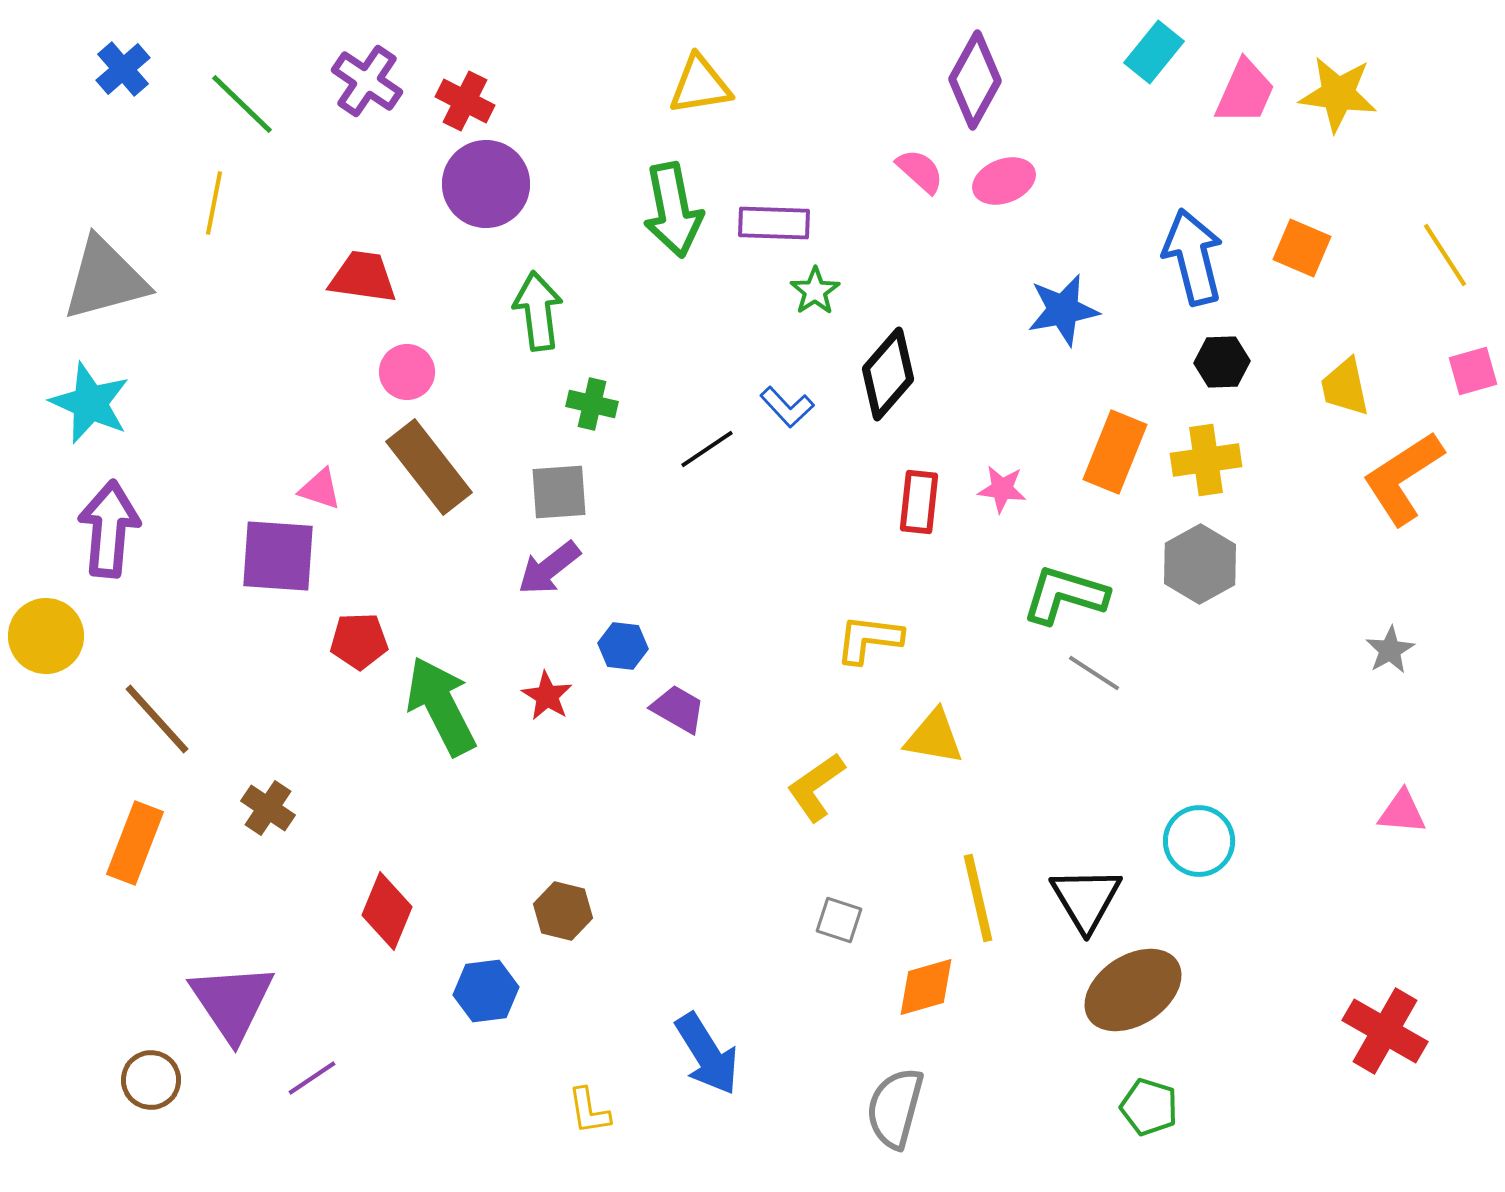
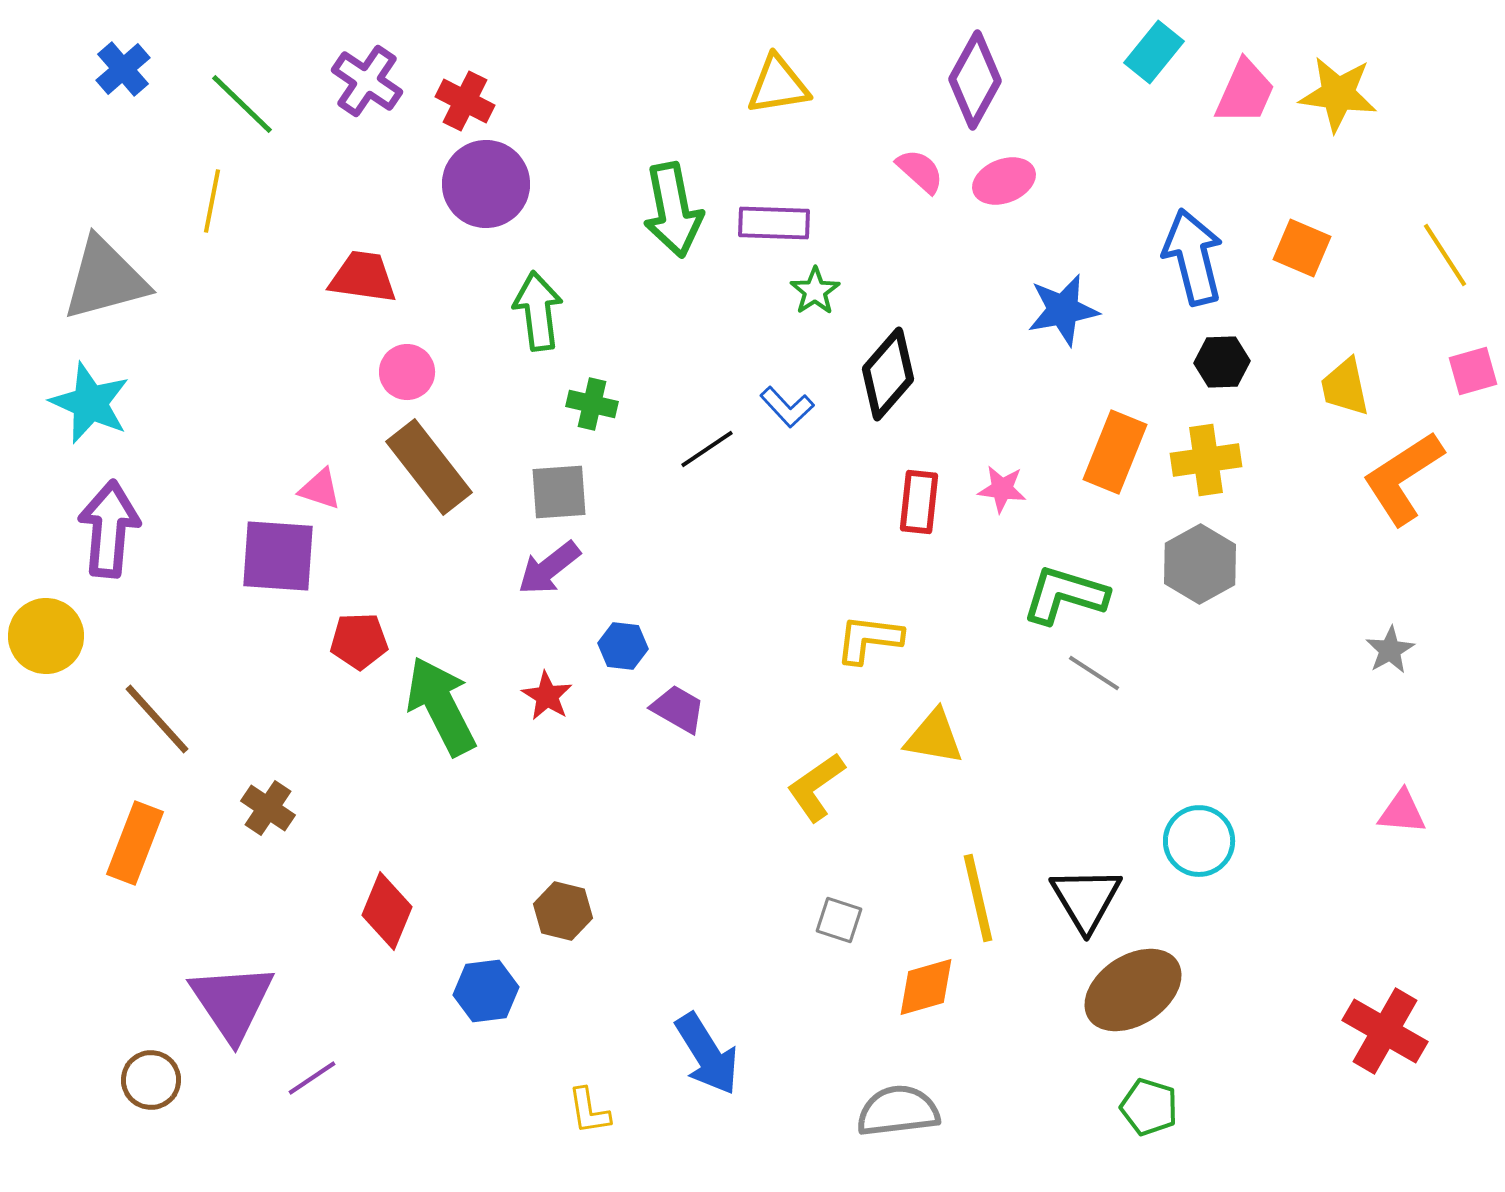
yellow triangle at (700, 85): moved 78 px right
yellow line at (214, 203): moved 2 px left, 2 px up
gray semicircle at (895, 1108): moved 3 px right, 3 px down; rotated 68 degrees clockwise
